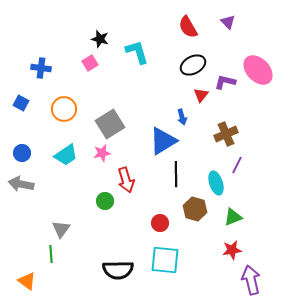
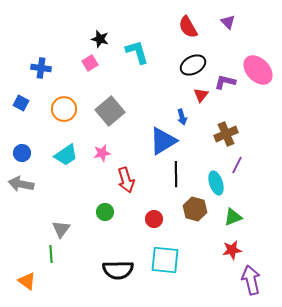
gray square: moved 13 px up; rotated 8 degrees counterclockwise
green circle: moved 11 px down
red circle: moved 6 px left, 4 px up
